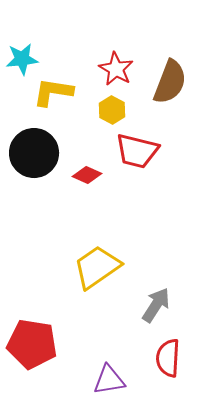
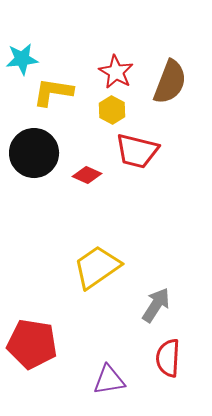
red star: moved 3 px down
